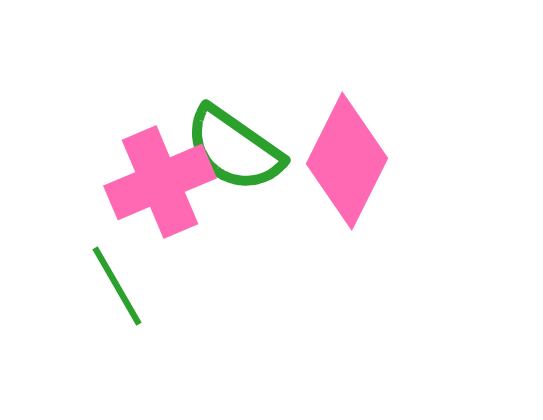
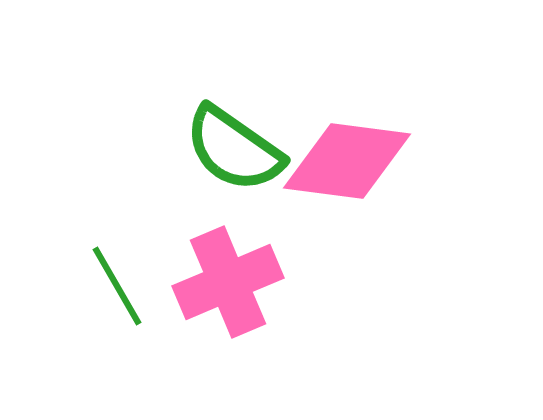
pink diamond: rotated 71 degrees clockwise
pink cross: moved 68 px right, 100 px down
